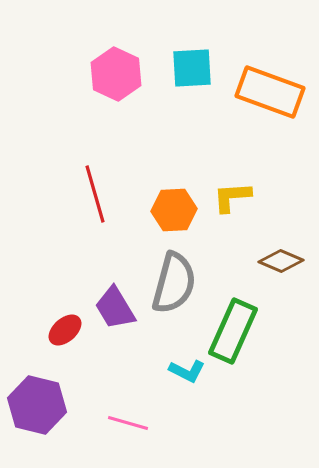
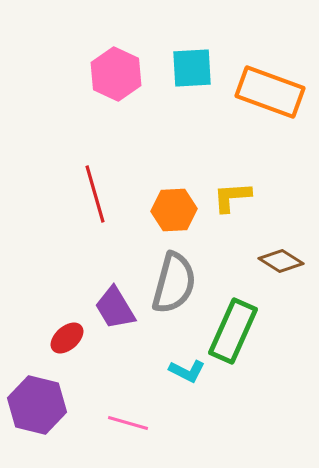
brown diamond: rotated 9 degrees clockwise
red ellipse: moved 2 px right, 8 px down
